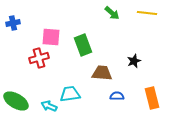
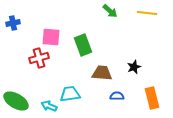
green arrow: moved 2 px left, 2 px up
black star: moved 6 px down
